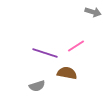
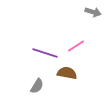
gray semicircle: rotated 42 degrees counterclockwise
